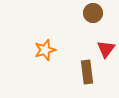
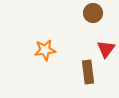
orange star: rotated 10 degrees clockwise
brown rectangle: moved 1 px right
